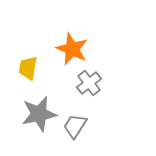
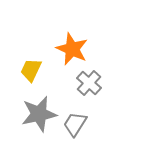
yellow trapezoid: moved 3 px right, 2 px down; rotated 15 degrees clockwise
gray cross: rotated 10 degrees counterclockwise
gray trapezoid: moved 2 px up
